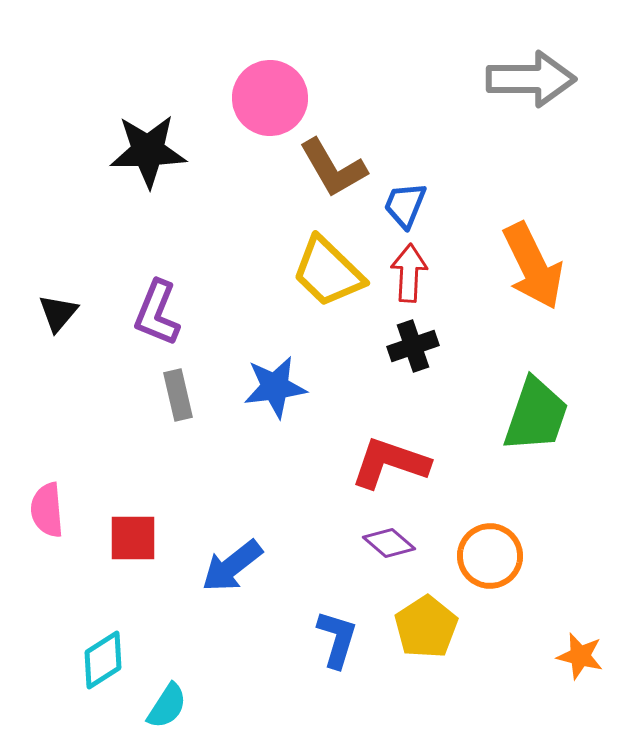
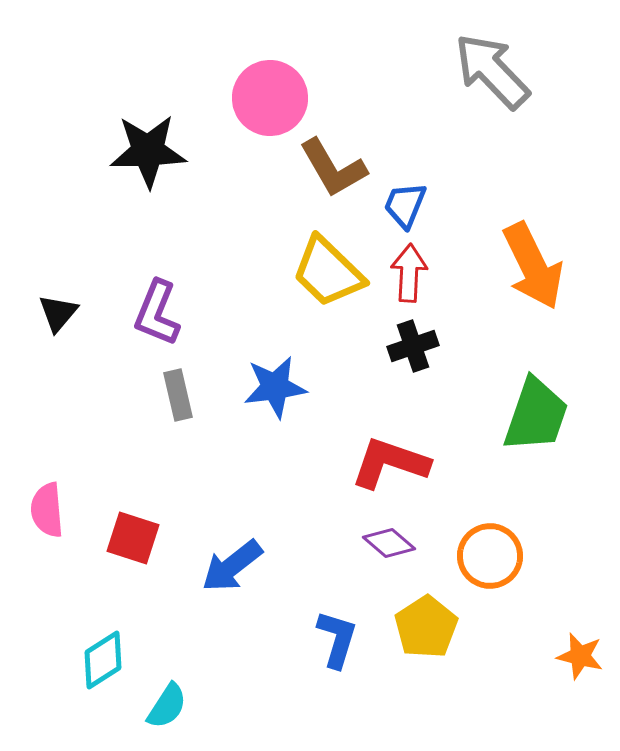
gray arrow: moved 39 px left, 8 px up; rotated 134 degrees counterclockwise
red square: rotated 18 degrees clockwise
